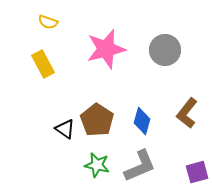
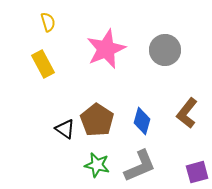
yellow semicircle: rotated 126 degrees counterclockwise
pink star: rotated 9 degrees counterclockwise
